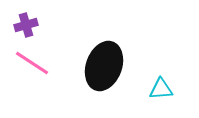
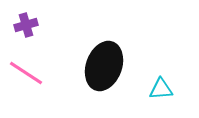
pink line: moved 6 px left, 10 px down
